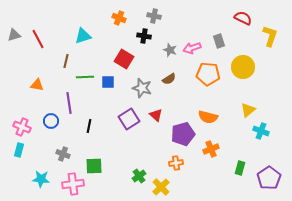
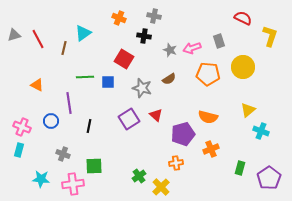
cyan triangle at (83, 36): moved 3 px up; rotated 18 degrees counterclockwise
brown line at (66, 61): moved 2 px left, 13 px up
orange triangle at (37, 85): rotated 16 degrees clockwise
